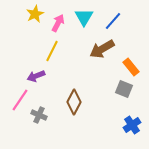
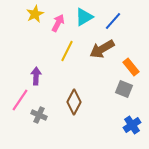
cyan triangle: rotated 30 degrees clockwise
yellow line: moved 15 px right
purple arrow: rotated 114 degrees clockwise
